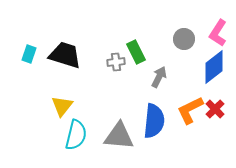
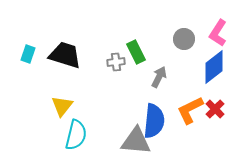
cyan rectangle: moved 1 px left
gray triangle: moved 17 px right, 5 px down
